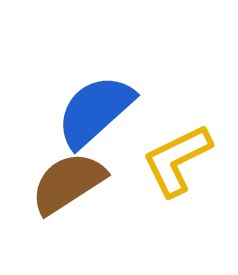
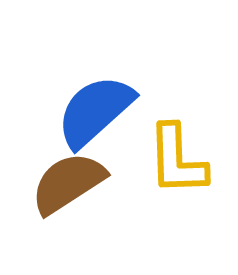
yellow L-shape: rotated 66 degrees counterclockwise
